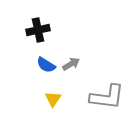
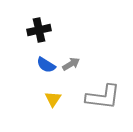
black cross: moved 1 px right
gray L-shape: moved 4 px left
